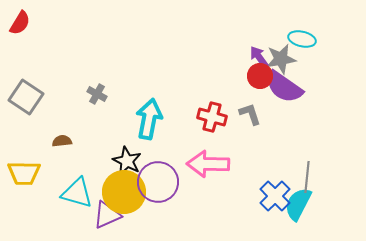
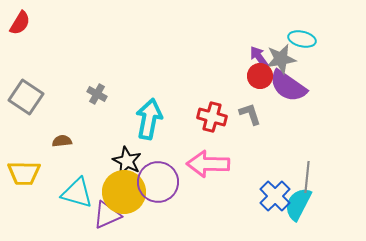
purple semicircle: moved 4 px right, 1 px up
